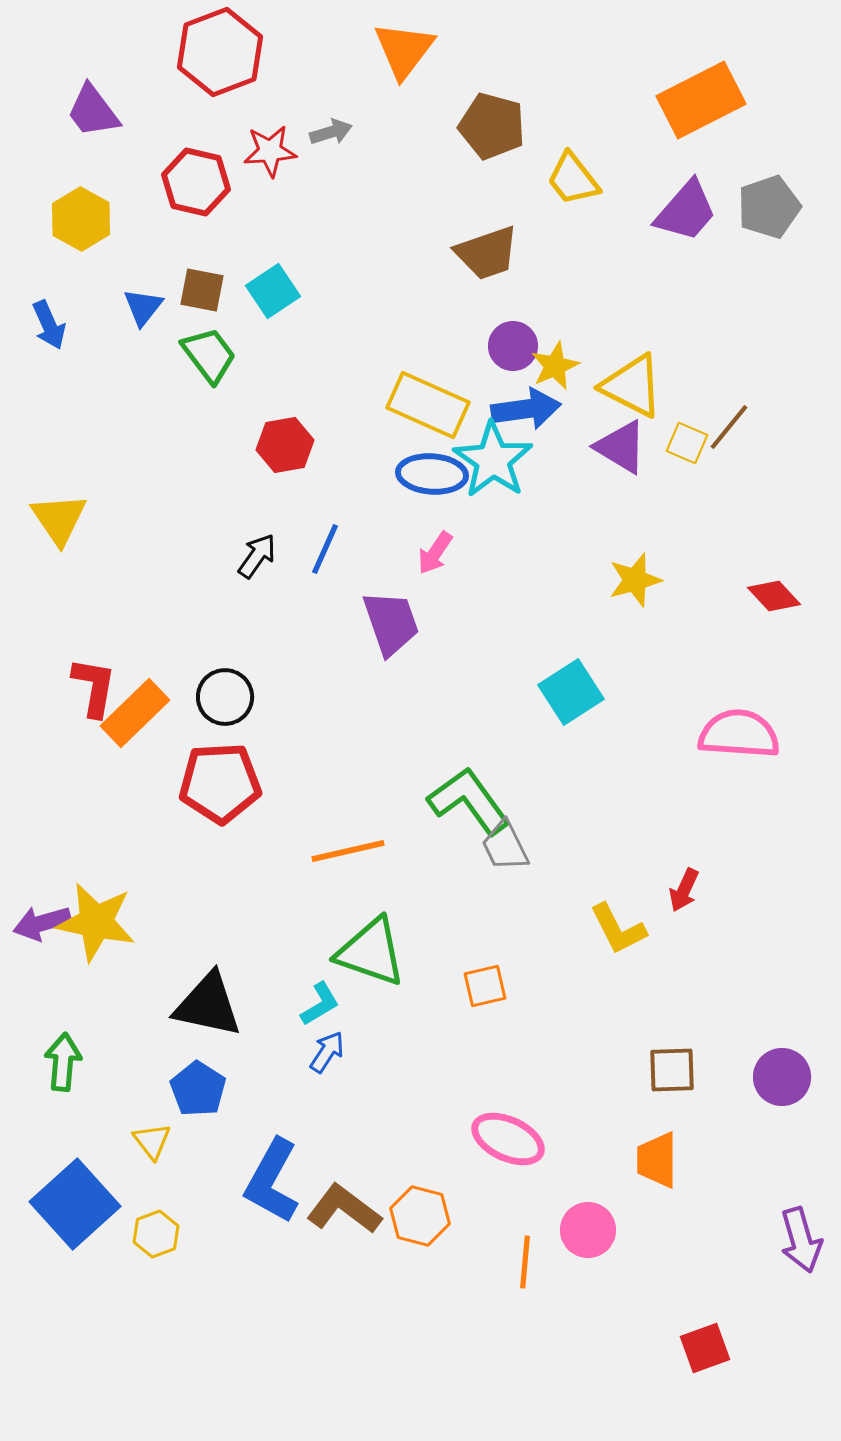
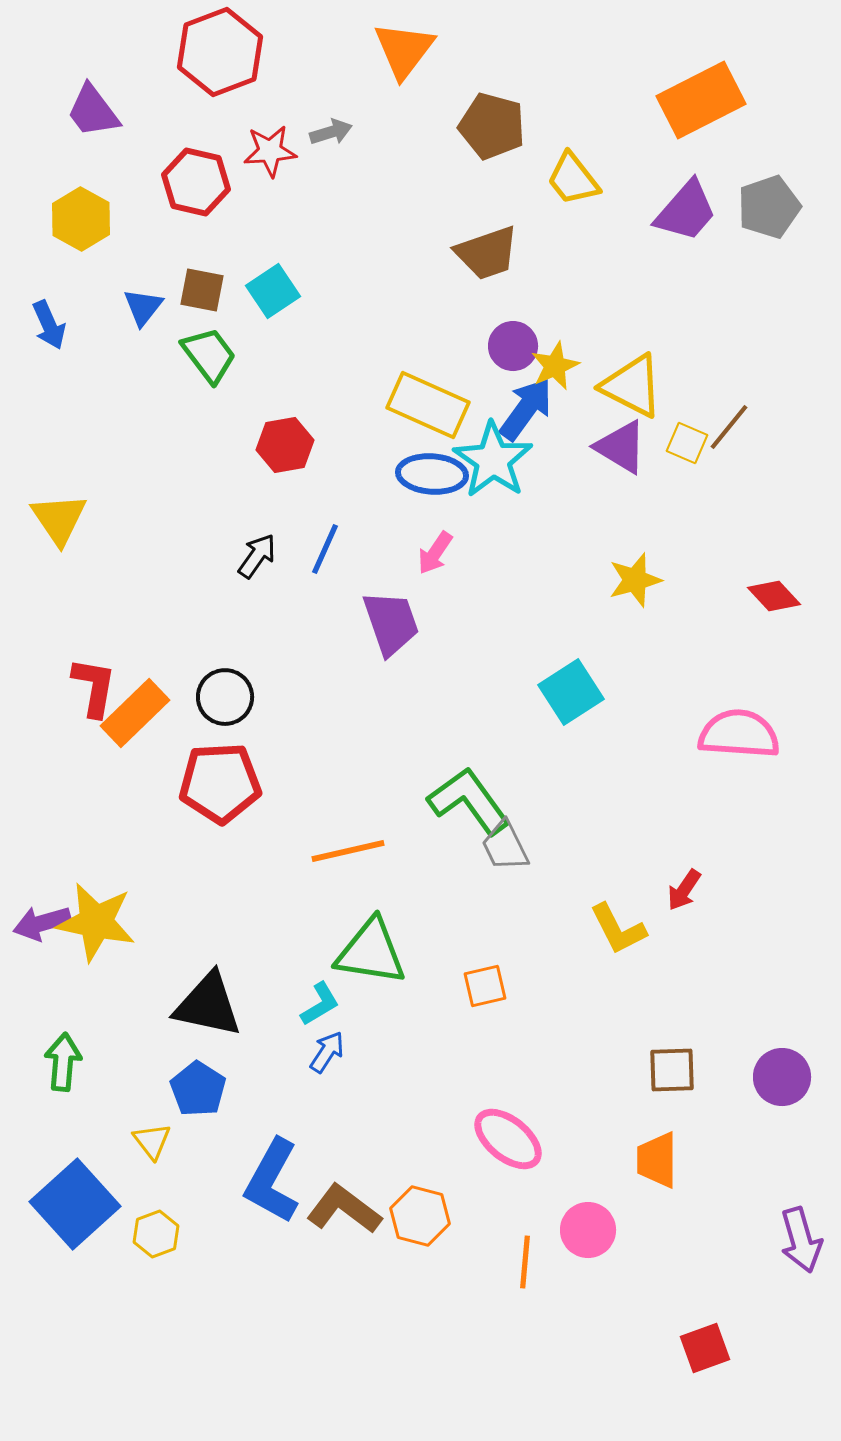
blue arrow at (526, 409): rotated 46 degrees counterclockwise
red arrow at (684, 890): rotated 9 degrees clockwise
green triangle at (371, 952): rotated 10 degrees counterclockwise
pink ellipse at (508, 1139): rotated 14 degrees clockwise
